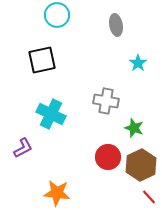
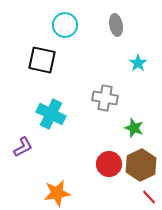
cyan circle: moved 8 px right, 10 px down
black square: rotated 24 degrees clockwise
gray cross: moved 1 px left, 3 px up
purple L-shape: moved 1 px up
red circle: moved 1 px right, 7 px down
orange star: rotated 16 degrees counterclockwise
